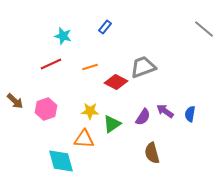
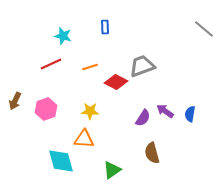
blue rectangle: rotated 40 degrees counterclockwise
gray trapezoid: moved 1 px left, 1 px up
brown arrow: rotated 72 degrees clockwise
purple semicircle: moved 1 px down
green triangle: moved 46 px down
